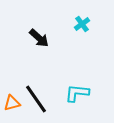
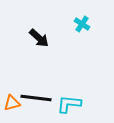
cyan cross: rotated 21 degrees counterclockwise
cyan L-shape: moved 8 px left, 11 px down
black line: moved 1 px up; rotated 48 degrees counterclockwise
